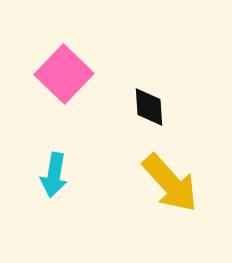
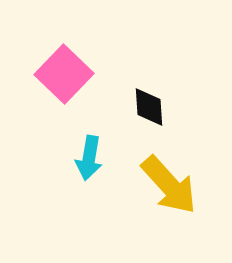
cyan arrow: moved 35 px right, 17 px up
yellow arrow: moved 1 px left, 2 px down
